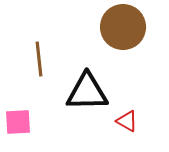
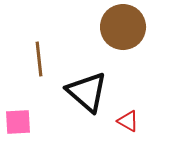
black triangle: rotated 42 degrees clockwise
red triangle: moved 1 px right
